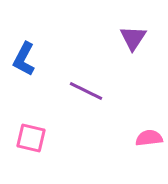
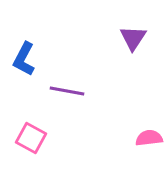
purple line: moved 19 px left; rotated 16 degrees counterclockwise
pink square: rotated 16 degrees clockwise
